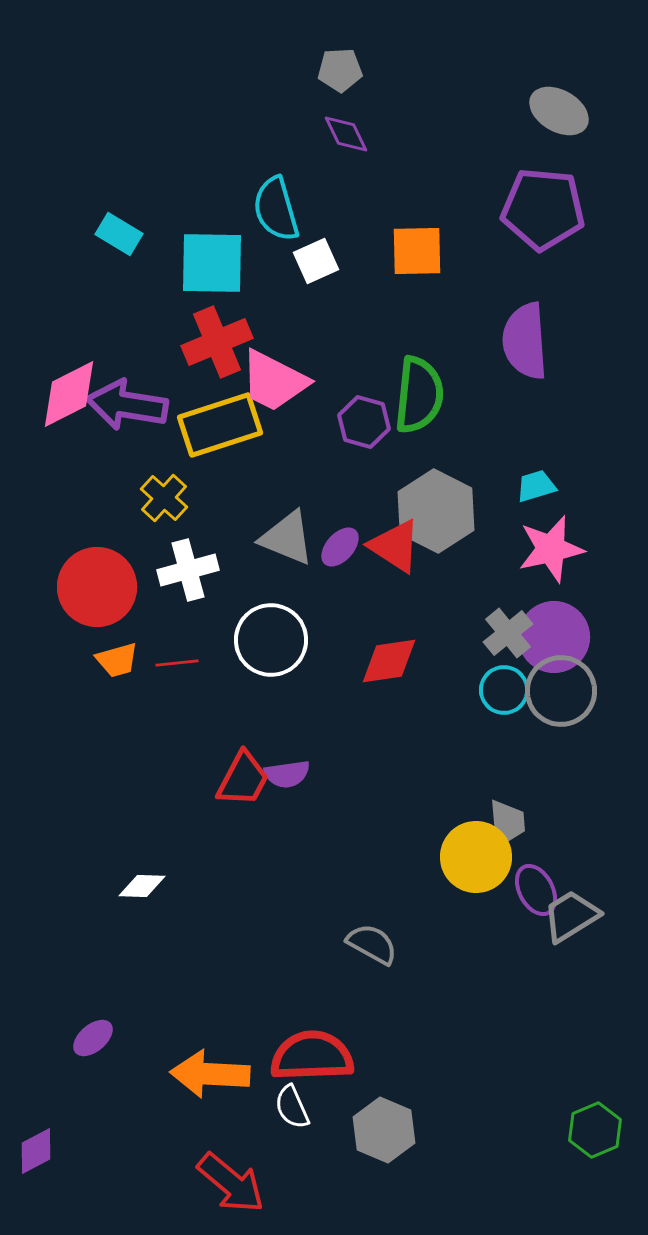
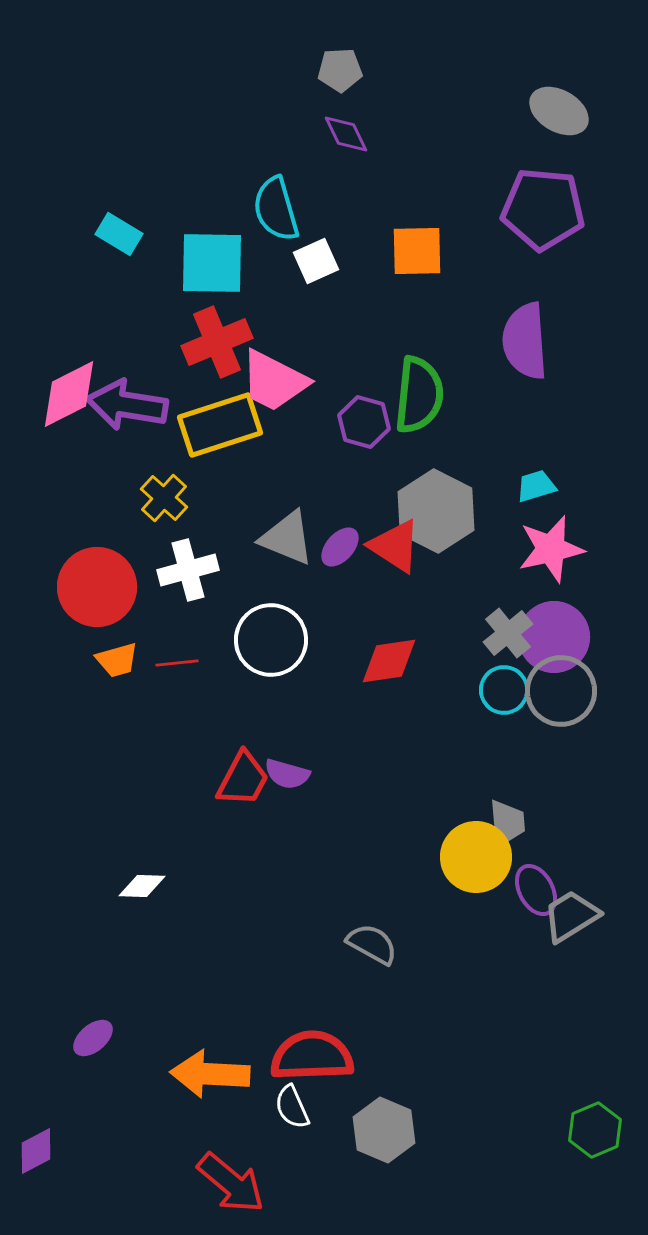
purple semicircle at (287, 774): rotated 24 degrees clockwise
